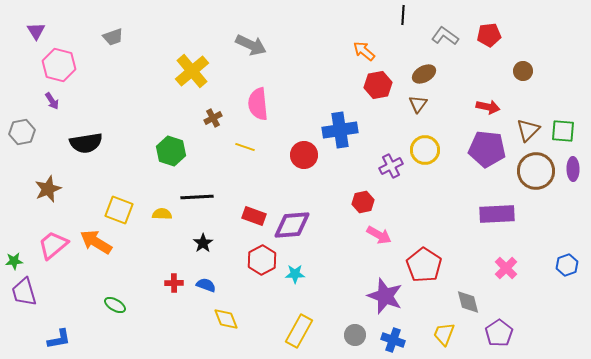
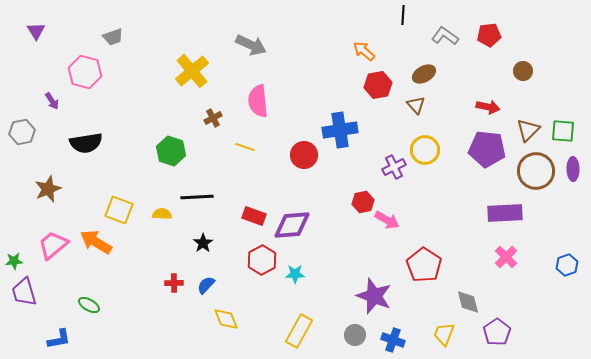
pink hexagon at (59, 65): moved 26 px right, 7 px down
pink semicircle at (258, 104): moved 3 px up
brown triangle at (418, 104): moved 2 px left, 1 px down; rotated 18 degrees counterclockwise
purple cross at (391, 166): moved 3 px right, 1 px down
purple rectangle at (497, 214): moved 8 px right, 1 px up
pink arrow at (379, 235): moved 8 px right, 15 px up
pink cross at (506, 268): moved 11 px up
blue semicircle at (206, 285): rotated 66 degrees counterclockwise
purple star at (385, 296): moved 11 px left
green ellipse at (115, 305): moved 26 px left
purple pentagon at (499, 333): moved 2 px left, 1 px up
